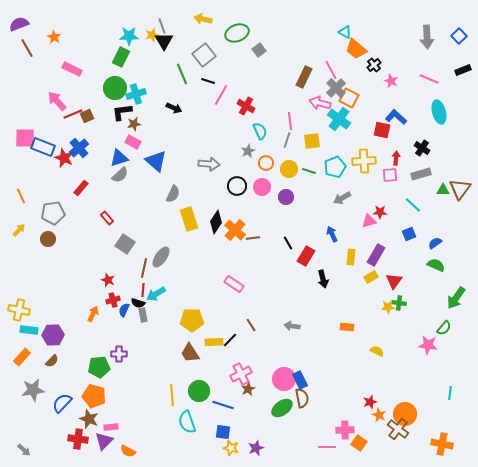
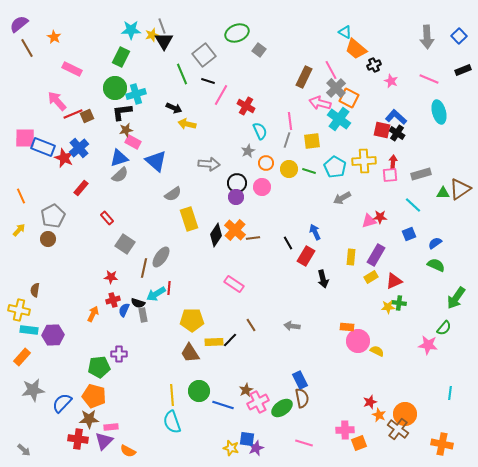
yellow arrow at (203, 19): moved 16 px left, 105 px down
purple semicircle at (19, 24): rotated 18 degrees counterclockwise
cyan star at (129, 36): moved 2 px right, 6 px up
gray square at (259, 50): rotated 16 degrees counterclockwise
black cross at (374, 65): rotated 16 degrees clockwise
brown star at (134, 124): moved 8 px left, 6 px down
black cross at (422, 148): moved 25 px left, 15 px up
red arrow at (396, 158): moved 3 px left, 4 px down
cyan pentagon at (335, 167): rotated 20 degrees counterclockwise
black circle at (237, 186): moved 3 px up
brown triangle at (460, 189): rotated 20 degrees clockwise
green triangle at (443, 190): moved 3 px down
gray semicircle at (173, 194): rotated 30 degrees clockwise
purple circle at (286, 197): moved 50 px left
red star at (380, 212): moved 5 px down
gray pentagon at (53, 213): moved 3 px down; rotated 20 degrees counterclockwise
black diamond at (216, 222): moved 13 px down
blue arrow at (332, 234): moved 17 px left, 2 px up
red star at (108, 280): moved 3 px right, 3 px up; rotated 16 degrees counterclockwise
red triangle at (394, 281): rotated 30 degrees clockwise
red line at (143, 290): moved 26 px right, 2 px up
brown semicircle at (52, 361): moved 17 px left, 71 px up; rotated 144 degrees clockwise
pink cross at (241, 374): moved 17 px right, 28 px down
pink circle at (284, 379): moved 74 px right, 38 px up
brown star at (248, 389): moved 2 px left, 1 px down
brown star at (89, 419): rotated 24 degrees counterclockwise
cyan semicircle at (187, 422): moved 15 px left
blue square at (223, 432): moved 24 px right, 7 px down
orange square at (359, 443): rotated 35 degrees clockwise
pink line at (327, 447): moved 23 px left, 4 px up; rotated 18 degrees clockwise
